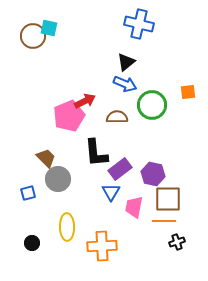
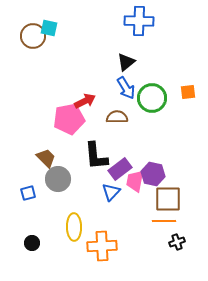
blue cross: moved 3 px up; rotated 12 degrees counterclockwise
blue arrow: moved 1 px right, 4 px down; rotated 35 degrees clockwise
green circle: moved 7 px up
pink pentagon: moved 3 px down; rotated 12 degrees clockwise
black L-shape: moved 3 px down
blue triangle: rotated 12 degrees clockwise
pink trapezoid: moved 1 px right, 26 px up
yellow ellipse: moved 7 px right
